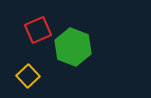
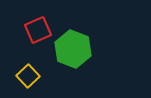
green hexagon: moved 2 px down
